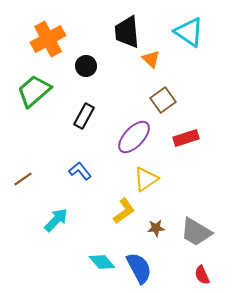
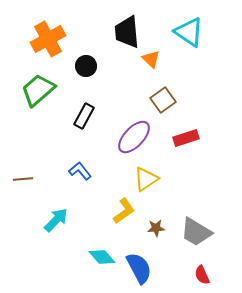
green trapezoid: moved 4 px right, 1 px up
brown line: rotated 30 degrees clockwise
cyan diamond: moved 5 px up
